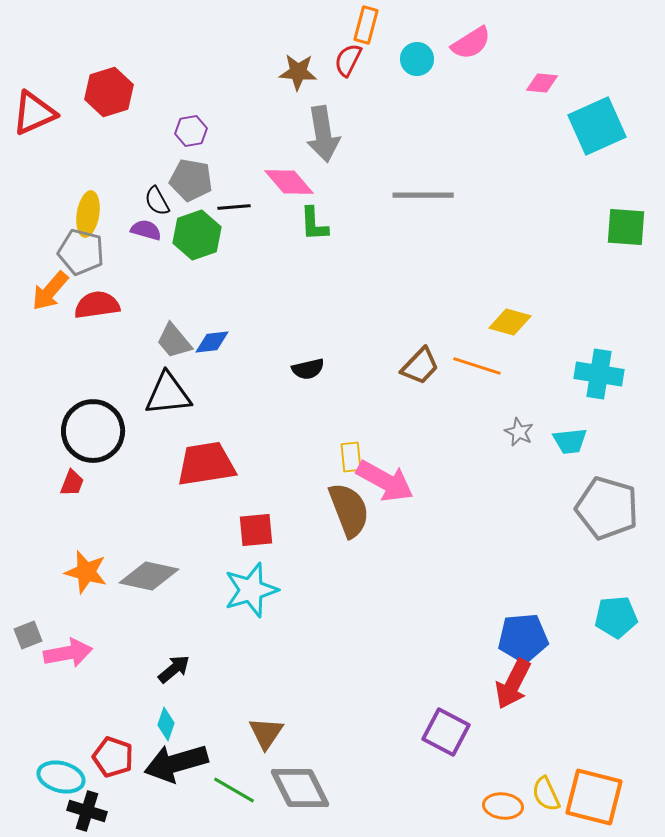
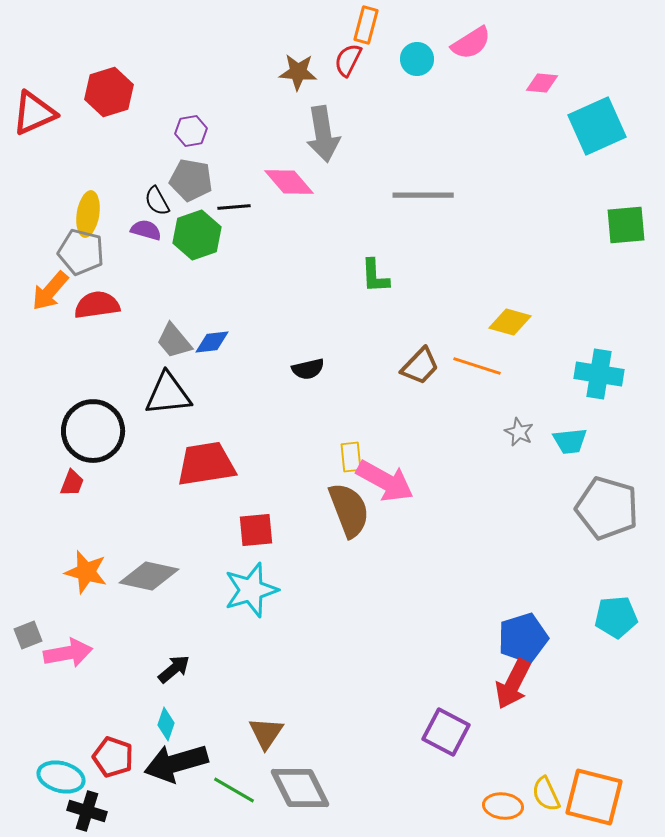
green L-shape at (314, 224): moved 61 px right, 52 px down
green square at (626, 227): moved 2 px up; rotated 9 degrees counterclockwise
blue pentagon at (523, 638): rotated 12 degrees counterclockwise
